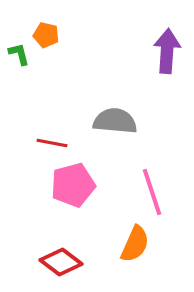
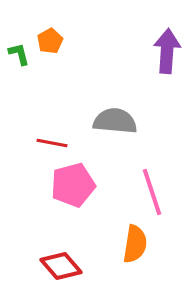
orange pentagon: moved 4 px right, 6 px down; rotated 30 degrees clockwise
orange semicircle: rotated 15 degrees counterclockwise
red diamond: moved 4 px down; rotated 12 degrees clockwise
